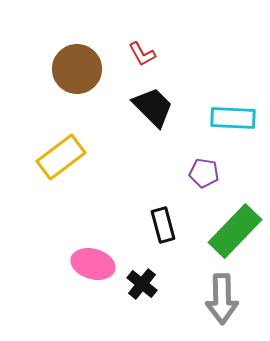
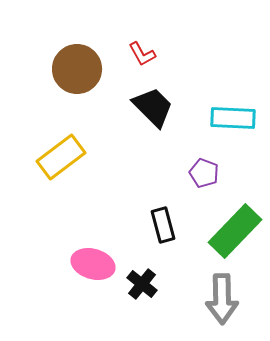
purple pentagon: rotated 12 degrees clockwise
